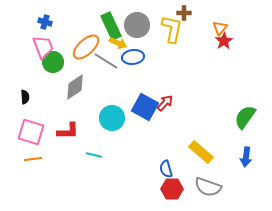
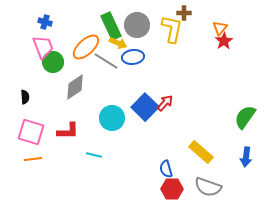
blue square: rotated 16 degrees clockwise
